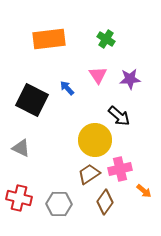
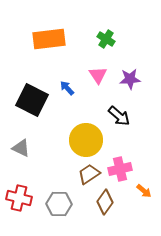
yellow circle: moved 9 px left
